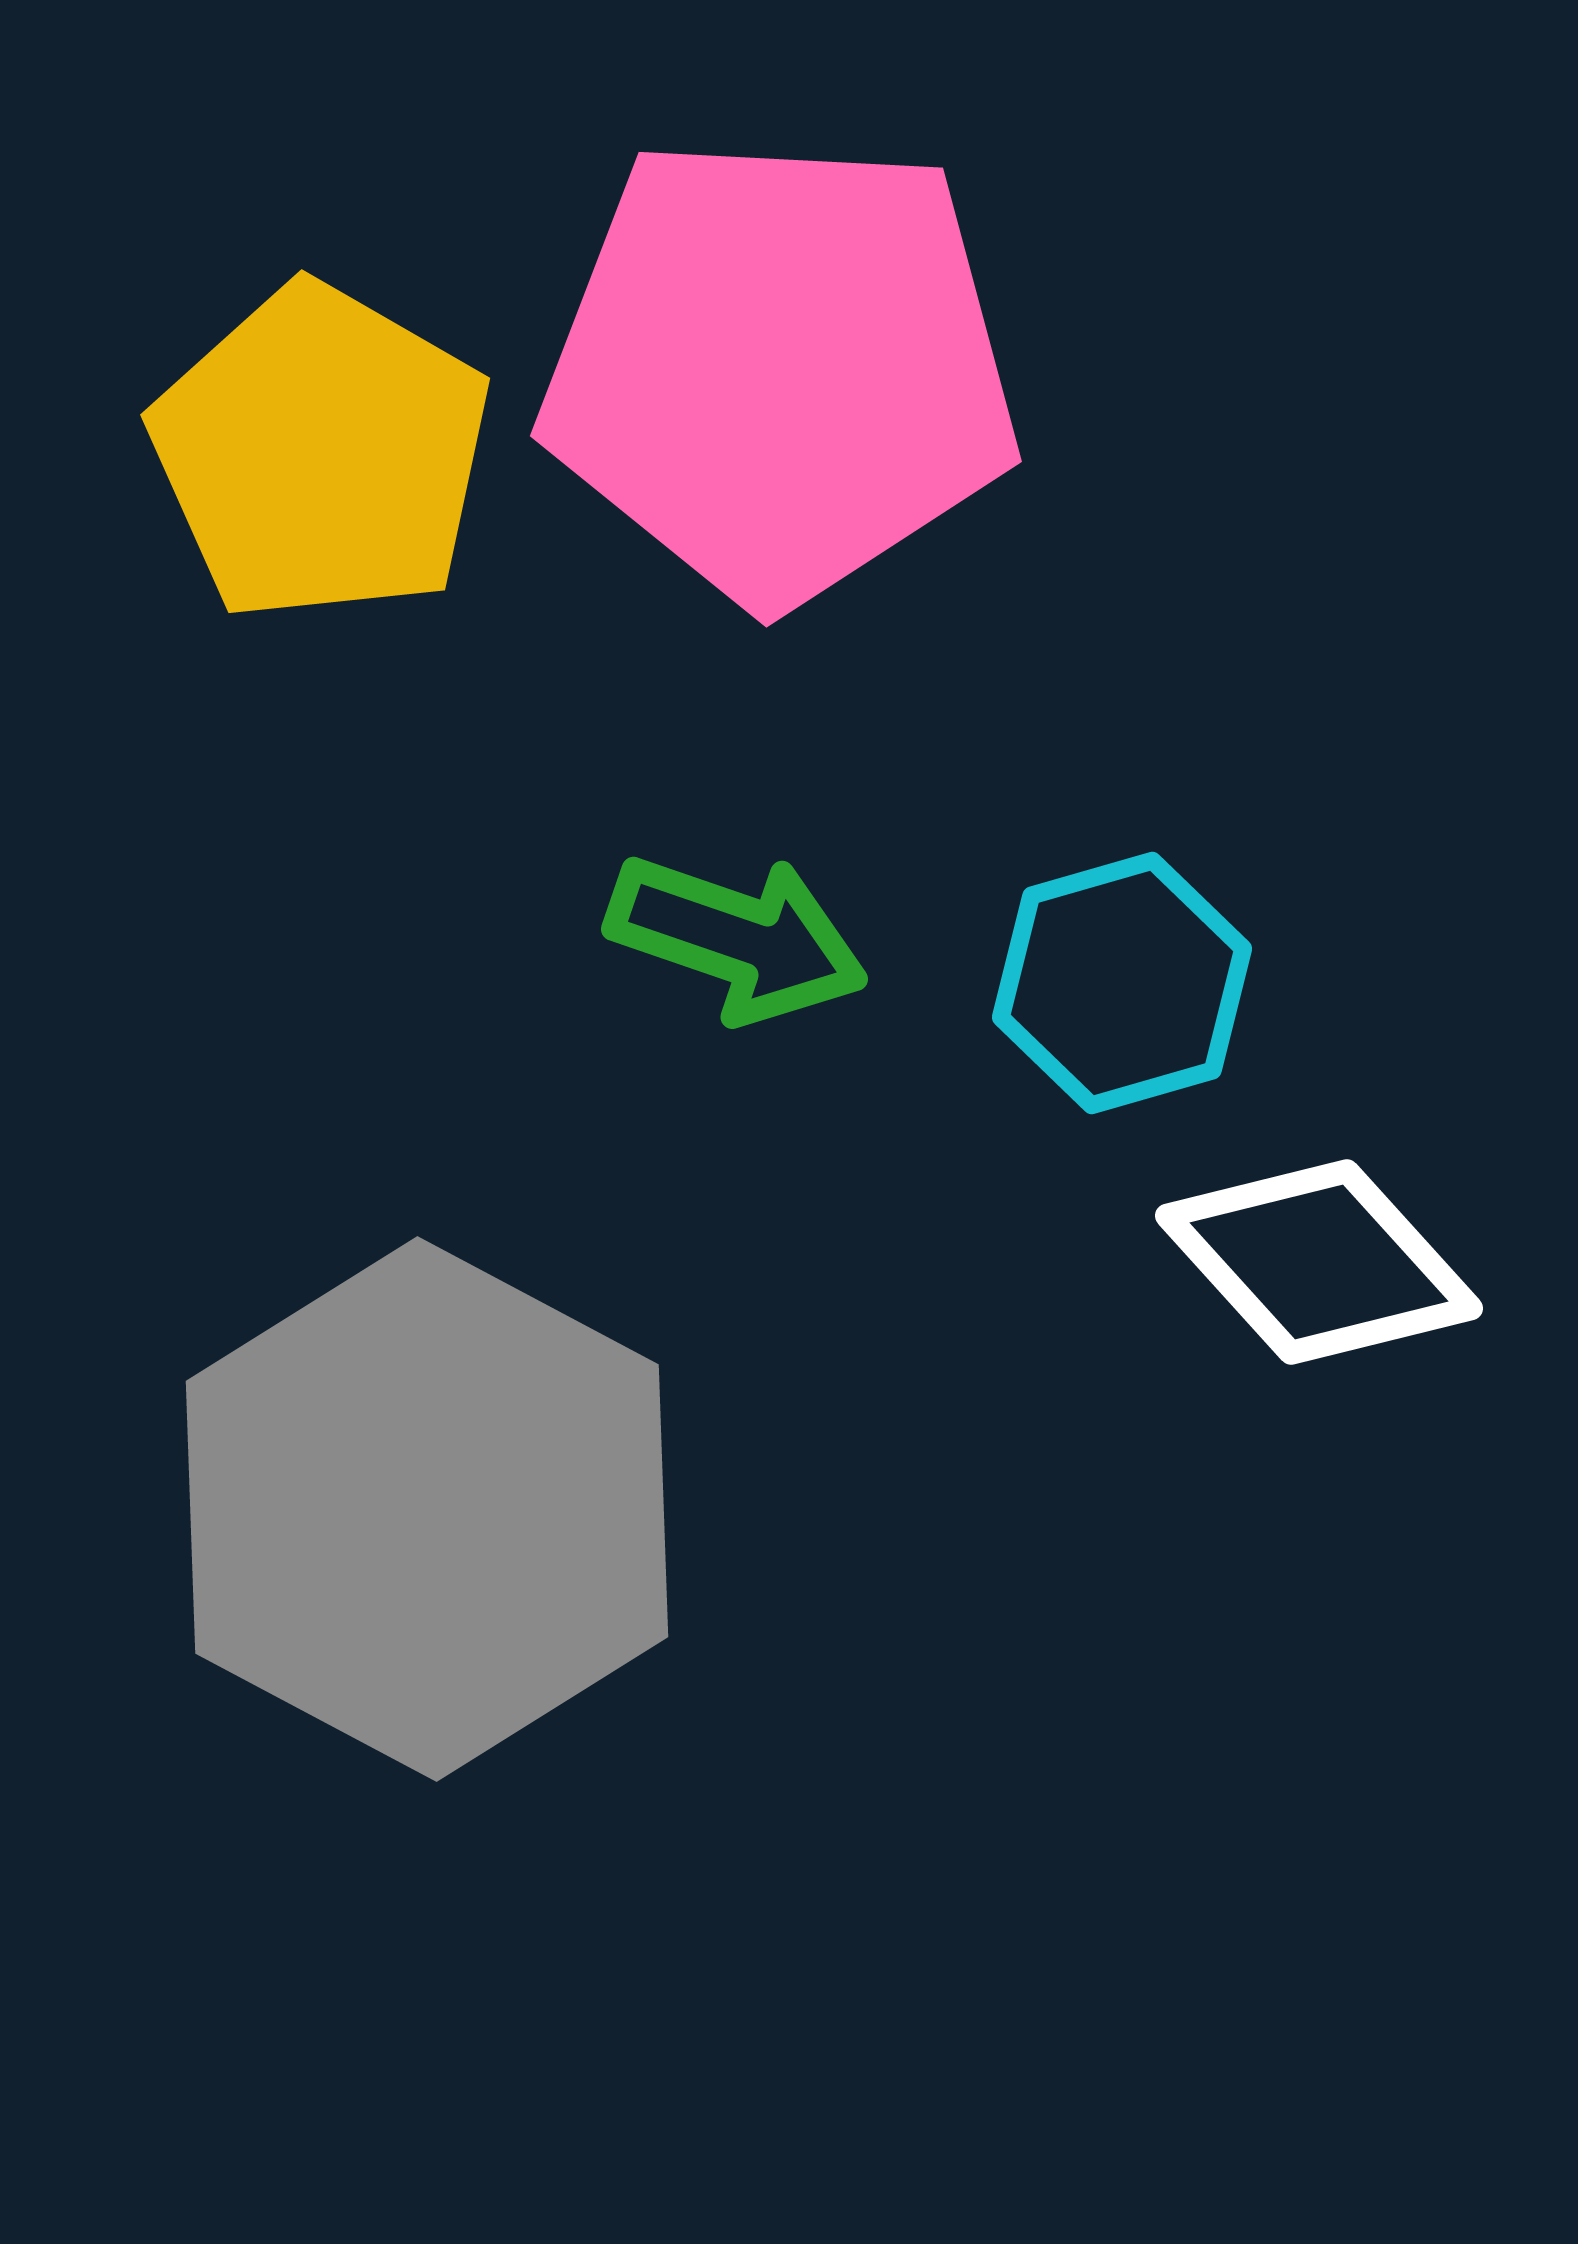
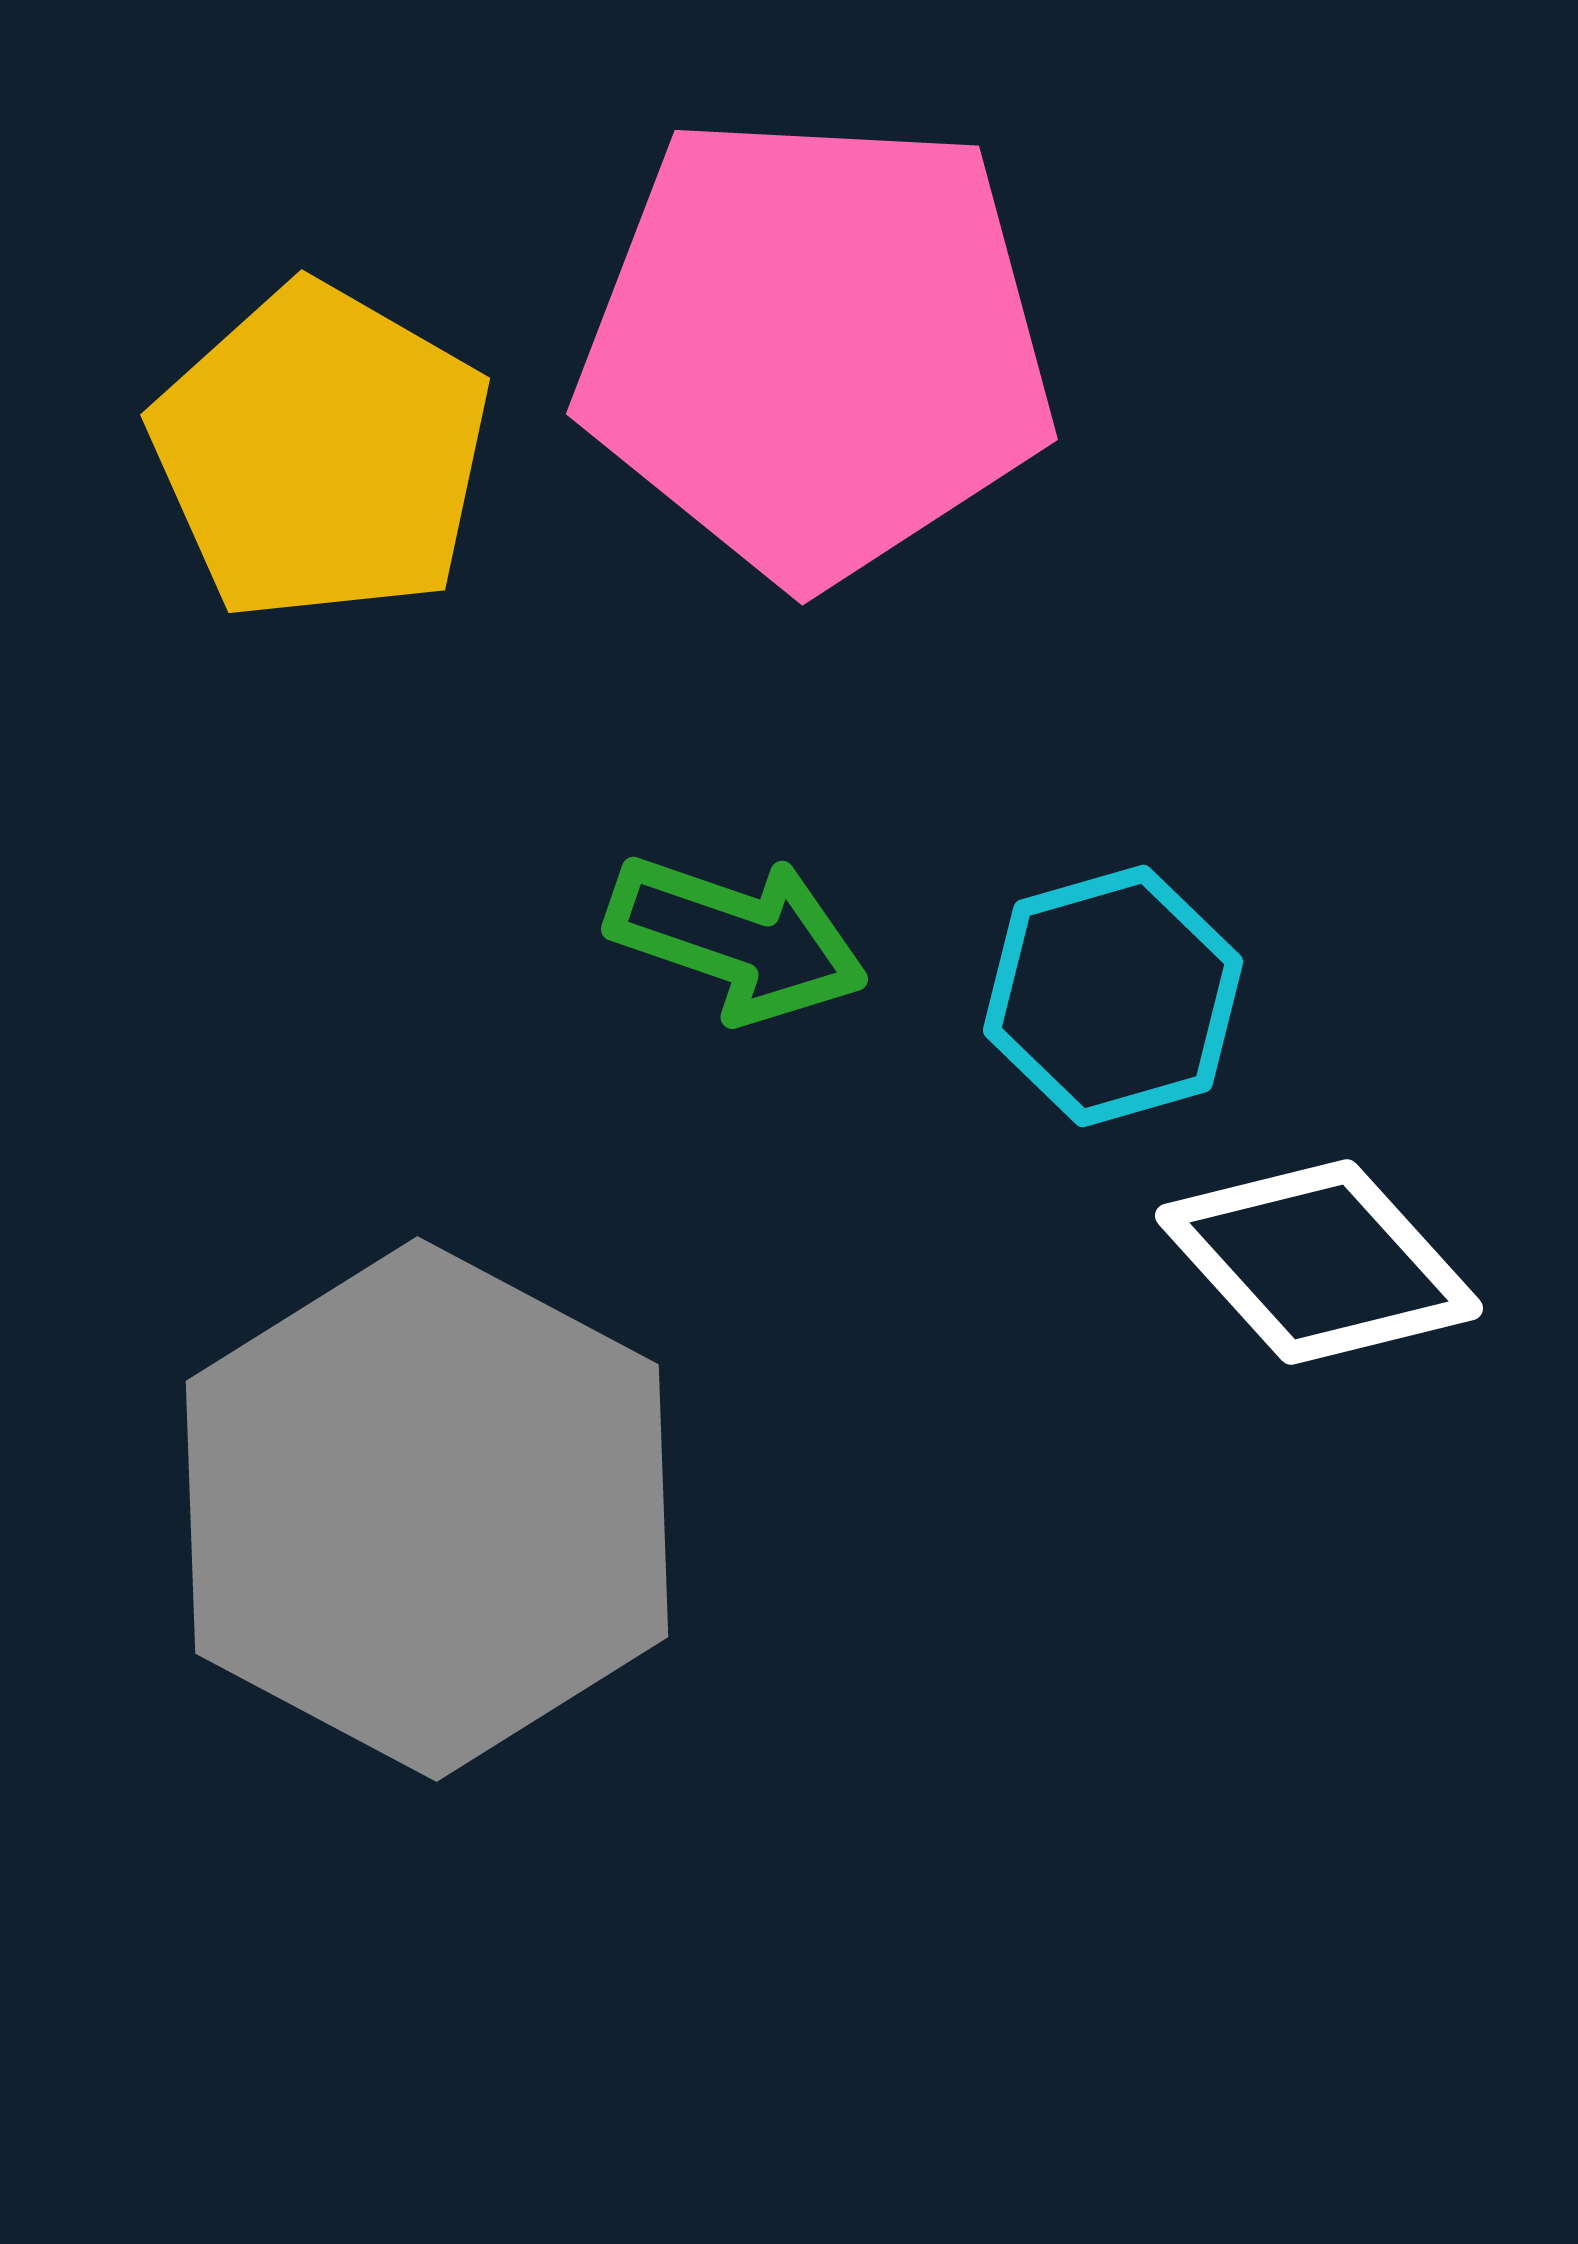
pink pentagon: moved 36 px right, 22 px up
cyan hexagon: moved 9 px left, 13 px down
